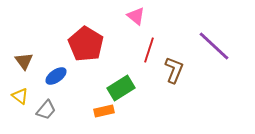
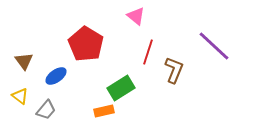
red line: moved 1 px left, 2 px down
